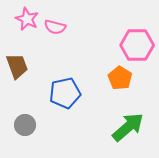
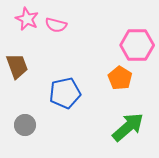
pink semicircle: moved 1 px right, 2 px up
